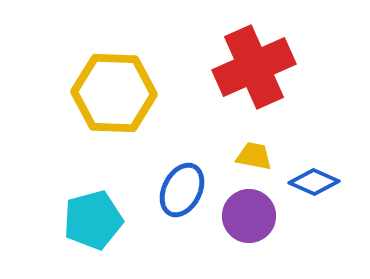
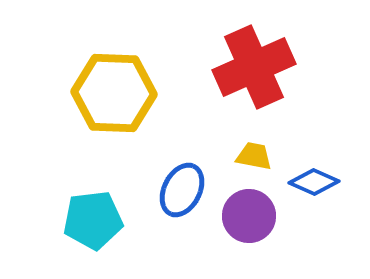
cyan pentagon: rotated 8 degrees clockwise
